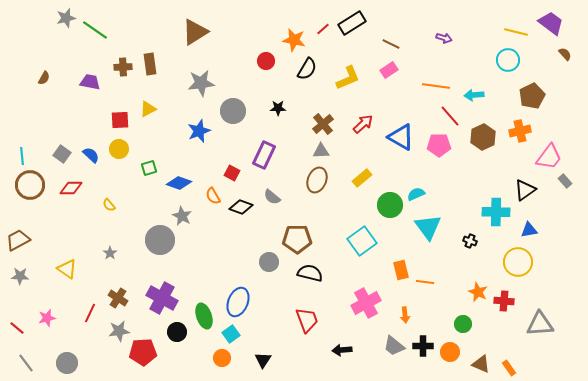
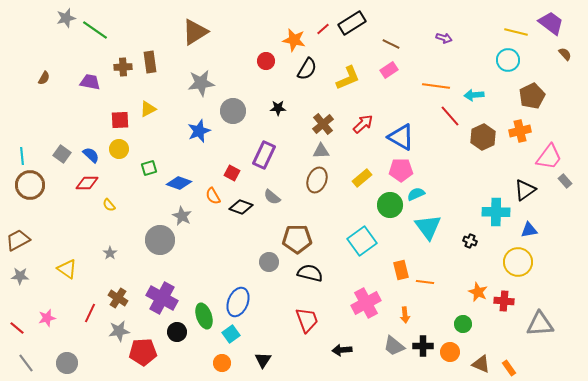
brown rectangle at (150, 64): moved 2 px up
pink pentagon at (439, 145): moved 38 px left, 25 px down
red diamond at (71, 188): moved 16 px right, 5 px up
orange circle at (222, 358): moved 5 px down
